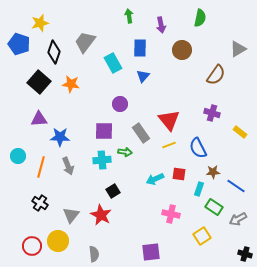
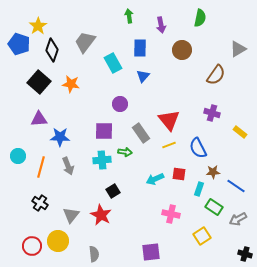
yellow star at (40, 23): moved 2 px left, 3 px down; rotated 18 degrees counterclockwise
black diamond at (54, 52): moved 2 px left, 2 px up
